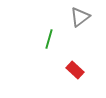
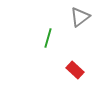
green line: moved 1 px left, 1 px up
